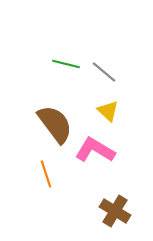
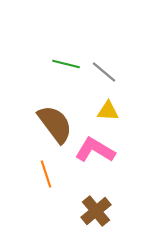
yellow triangle: rotated 40 degrees counterclockwise
brown cross: moved 19 px left; rotated 20 degrees clockwise
